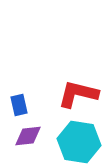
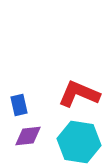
red L-shape: moved 1 px right; rotated 9 degrees clockwise
